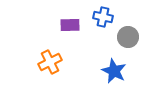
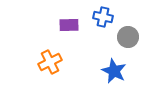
purple rectangle: moved 1 px left
